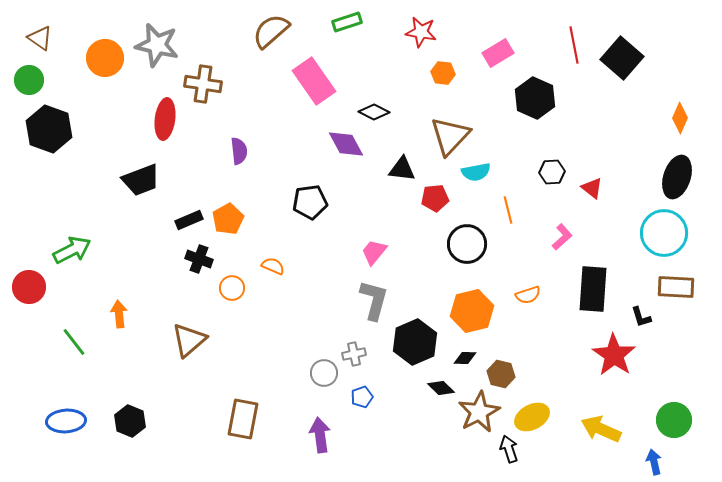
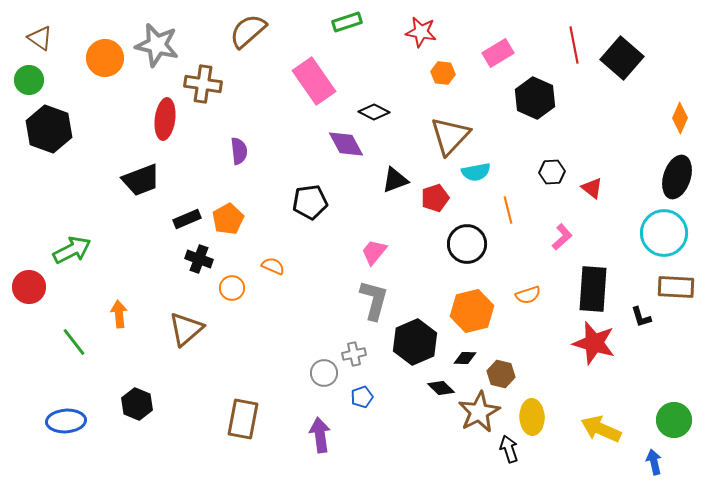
brown semicircle at (271, 31): moved 23 px left
black triangle at (402, 169): moved 7 px left, 11 px down; rotated 28 degrees counterclockwise
red pentagon at (435, 198): rotated 12 degrees counterclockwise
black rectangle at (189, 220): moved 2 px left, 1 px up
brown triangle at (189, 340): moved 3 px left, 11 px up
red star at (614, 355): moved 20 px left, 12 px up; rotated 18 degrees counterclockwise
yellow ellipse at (532, 417): rotated 64 degrees counterclockwise
black hexagon at (130, 421): moved 7 px right, 17 px up
